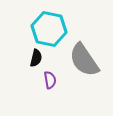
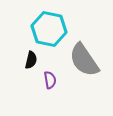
black semicircle: moved 5 px left, 2 px down
